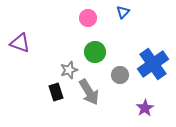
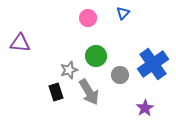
blue triangle: moved 1 px down
purple triangle: rotated 15 degrees counterclockwise
green circle: moved 1 px right, 4 px down
